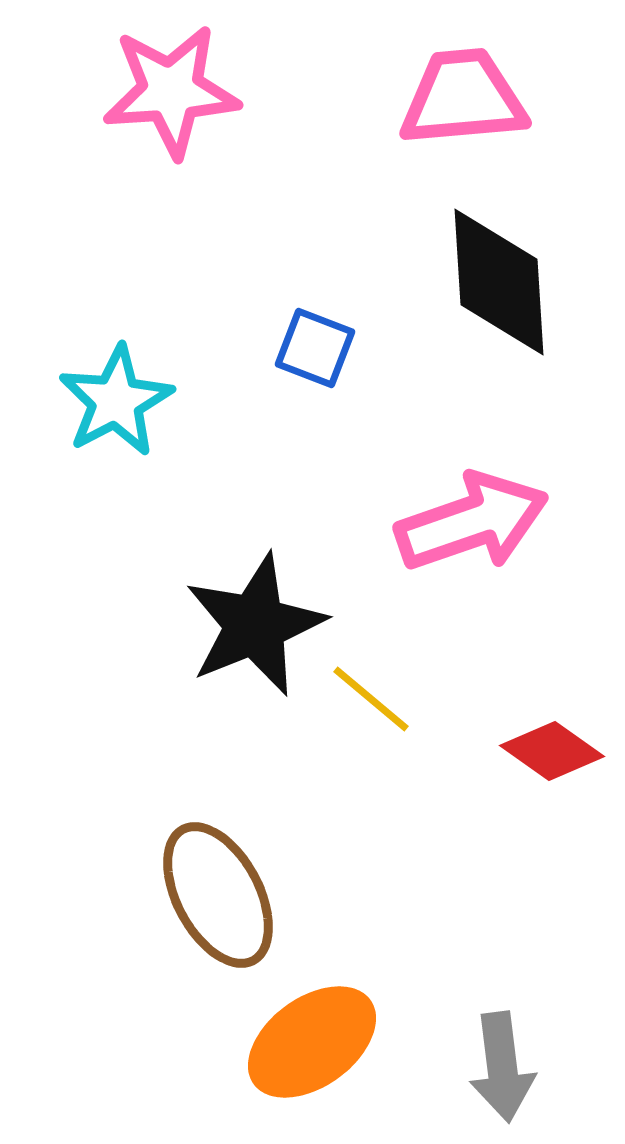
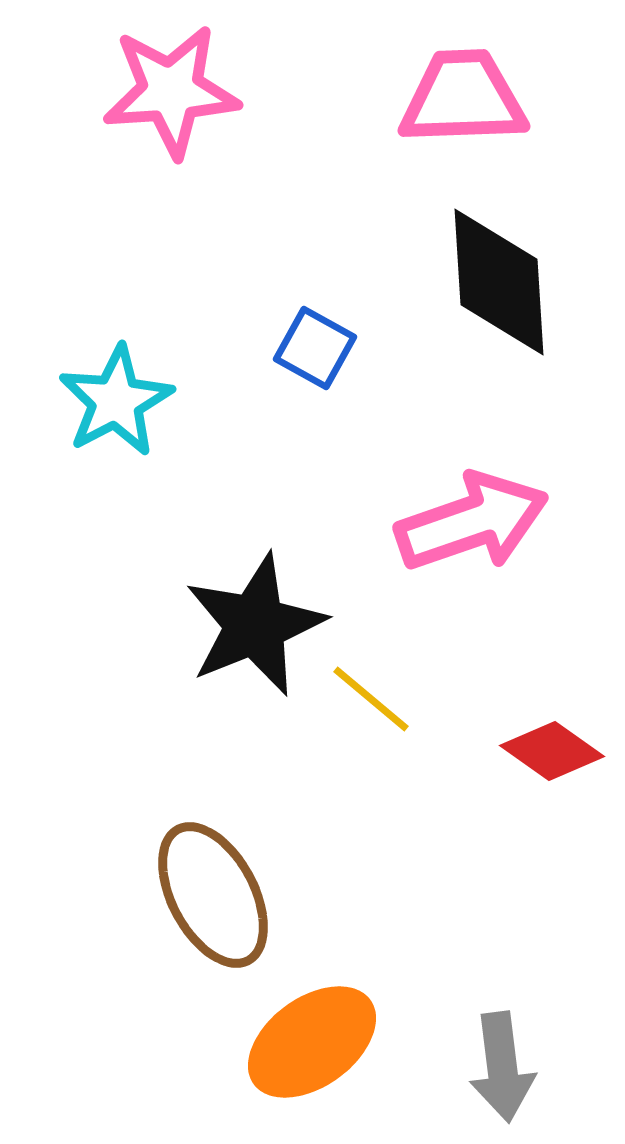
pink trapezoid: rotated 3 degrees clockwise
blue square: rotated 8 degrees clockwise
brown ellipse: moved 5 px left
